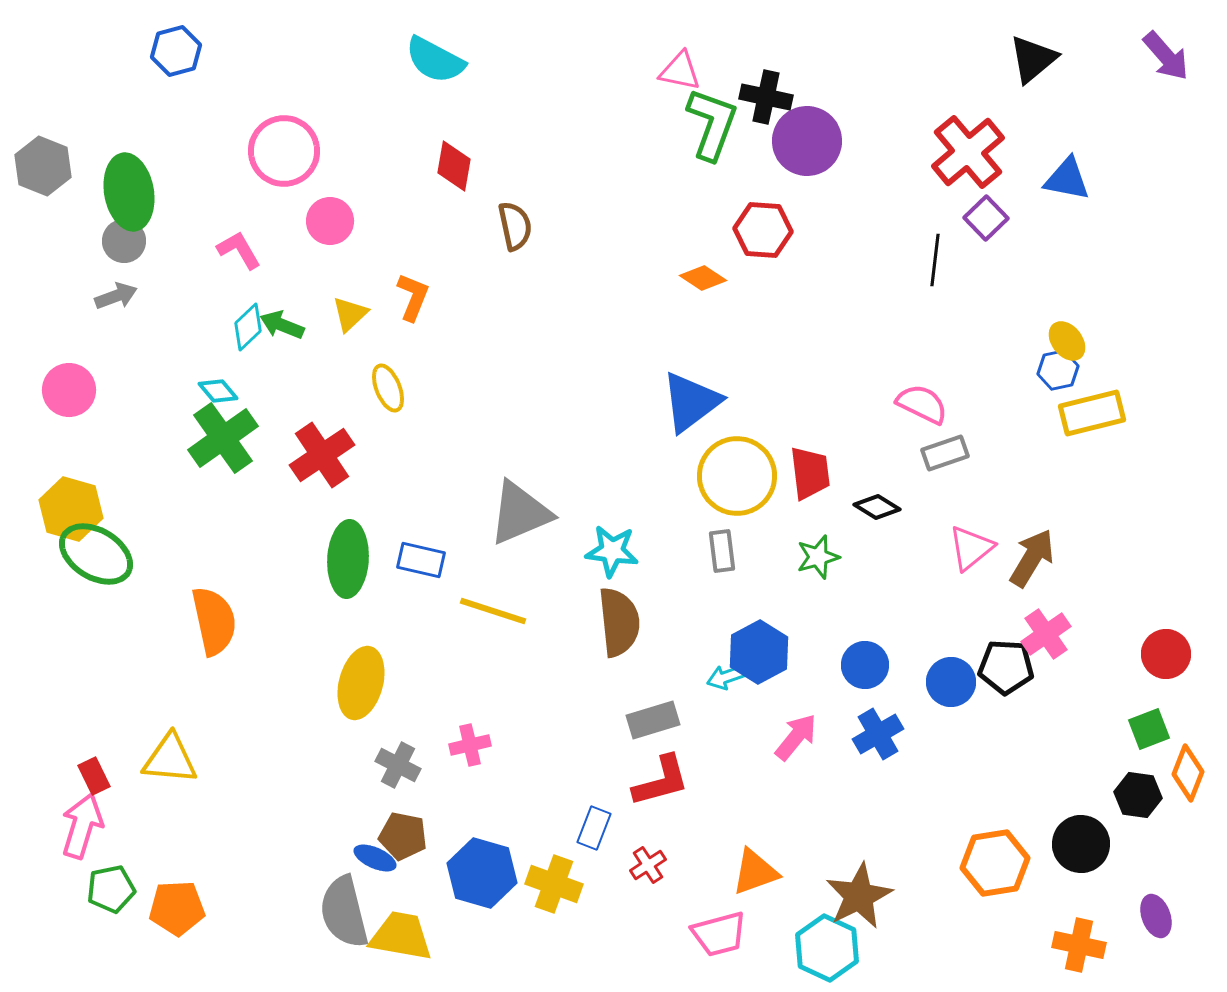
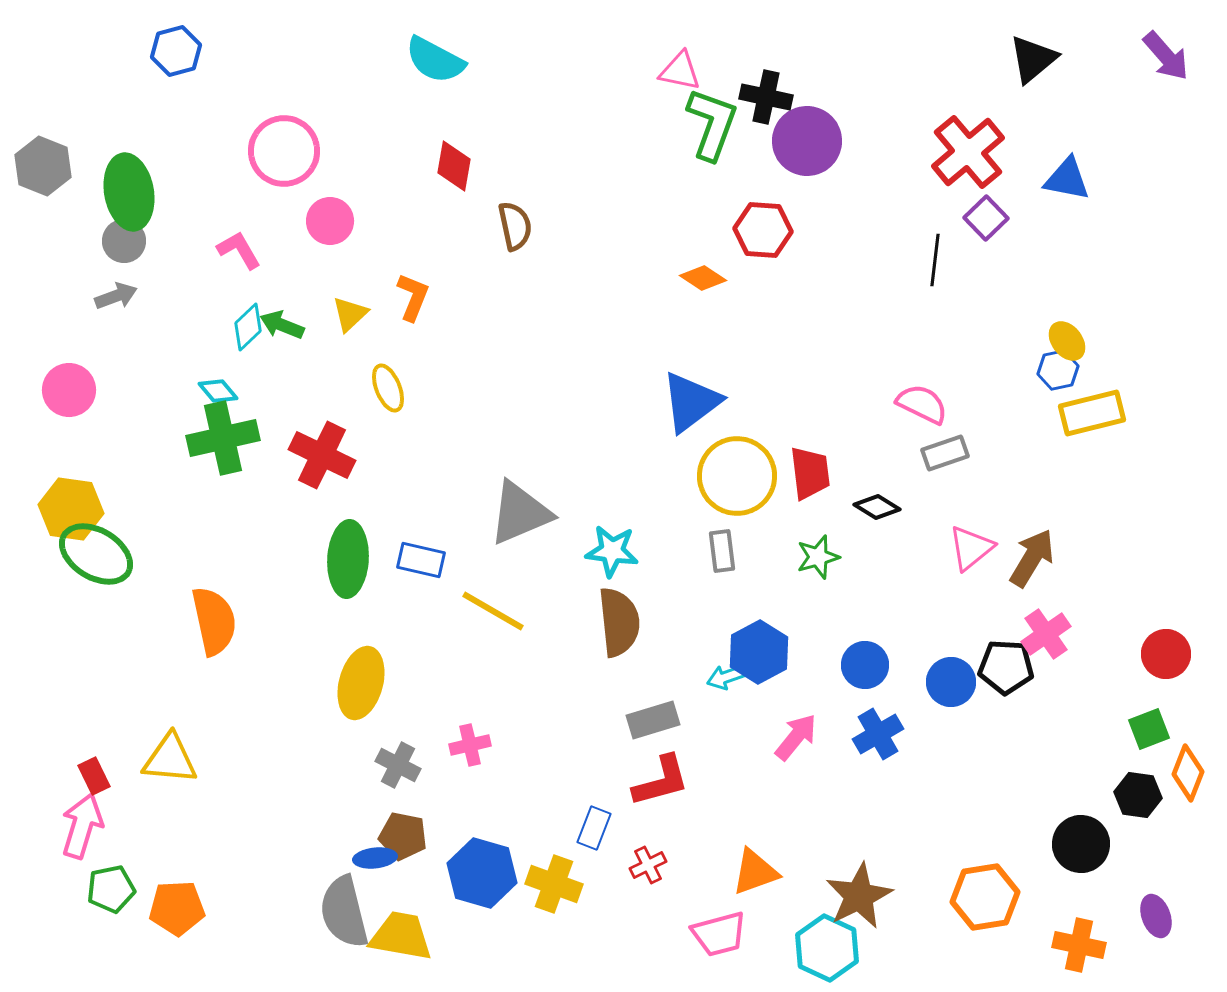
green cross at (223, 438): rotated 22 degrees clockwise
red cross at (322, 455): rotated 30 degrees counterclockwise
yellow hexagon at (71, 509): rotated 8 degrees counterclockwise
yellow line at (493, 611): rotated 12 degrees clockwise
blue ellipse at (375, 858): rotated 30 degrees counterclockwise
orange hexagon at (995, 863): moved 10 px left, 34 px down
red cross at (648, 865): rotated 6 degrees clockwise
